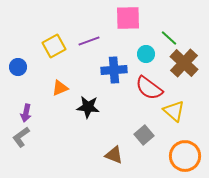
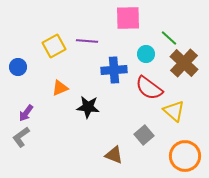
purple line: moved 2 px left; rotated 25 degrees clockwise
purple arrow: rotated 24 degrees clockwise
